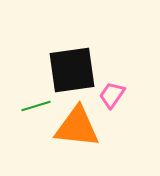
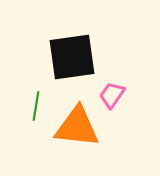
black square: moved 13 px up
green line: rotated 64 degrees counterclockwise
